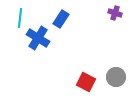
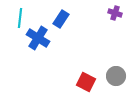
gray circle: moved 1 px up
